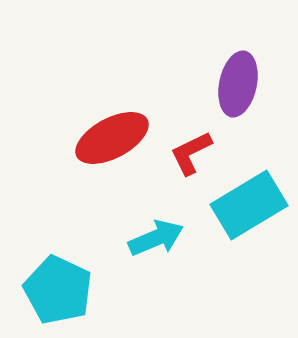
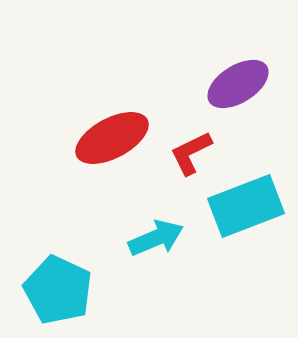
purple ellipse: rotated 46 degrees clockwise
cyan rectangle: moved 3 px left, 1 px down; rotated 10 degrees clockwise
